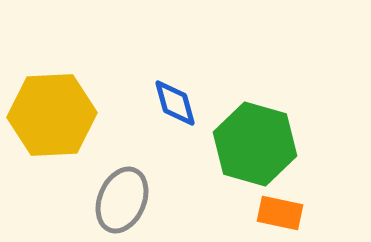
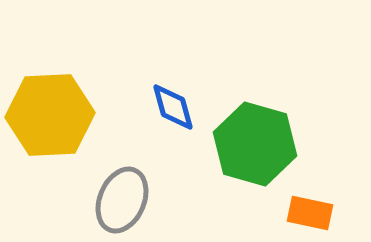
blue diamond: moved 2 px left, 4 px down
yellow hexagon: moved 2 px left
orange rectangle: moved 30 px right
